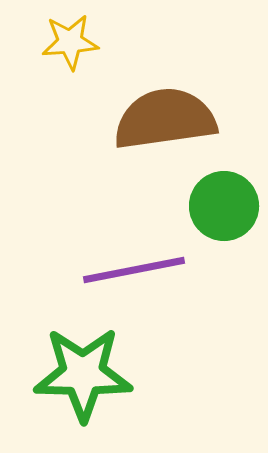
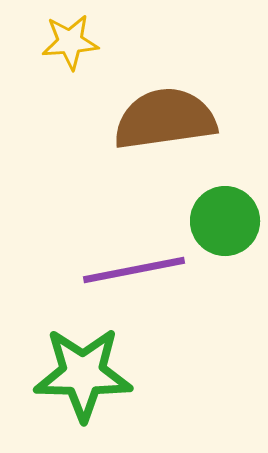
green circle: moved 1 px right, 15 px down
